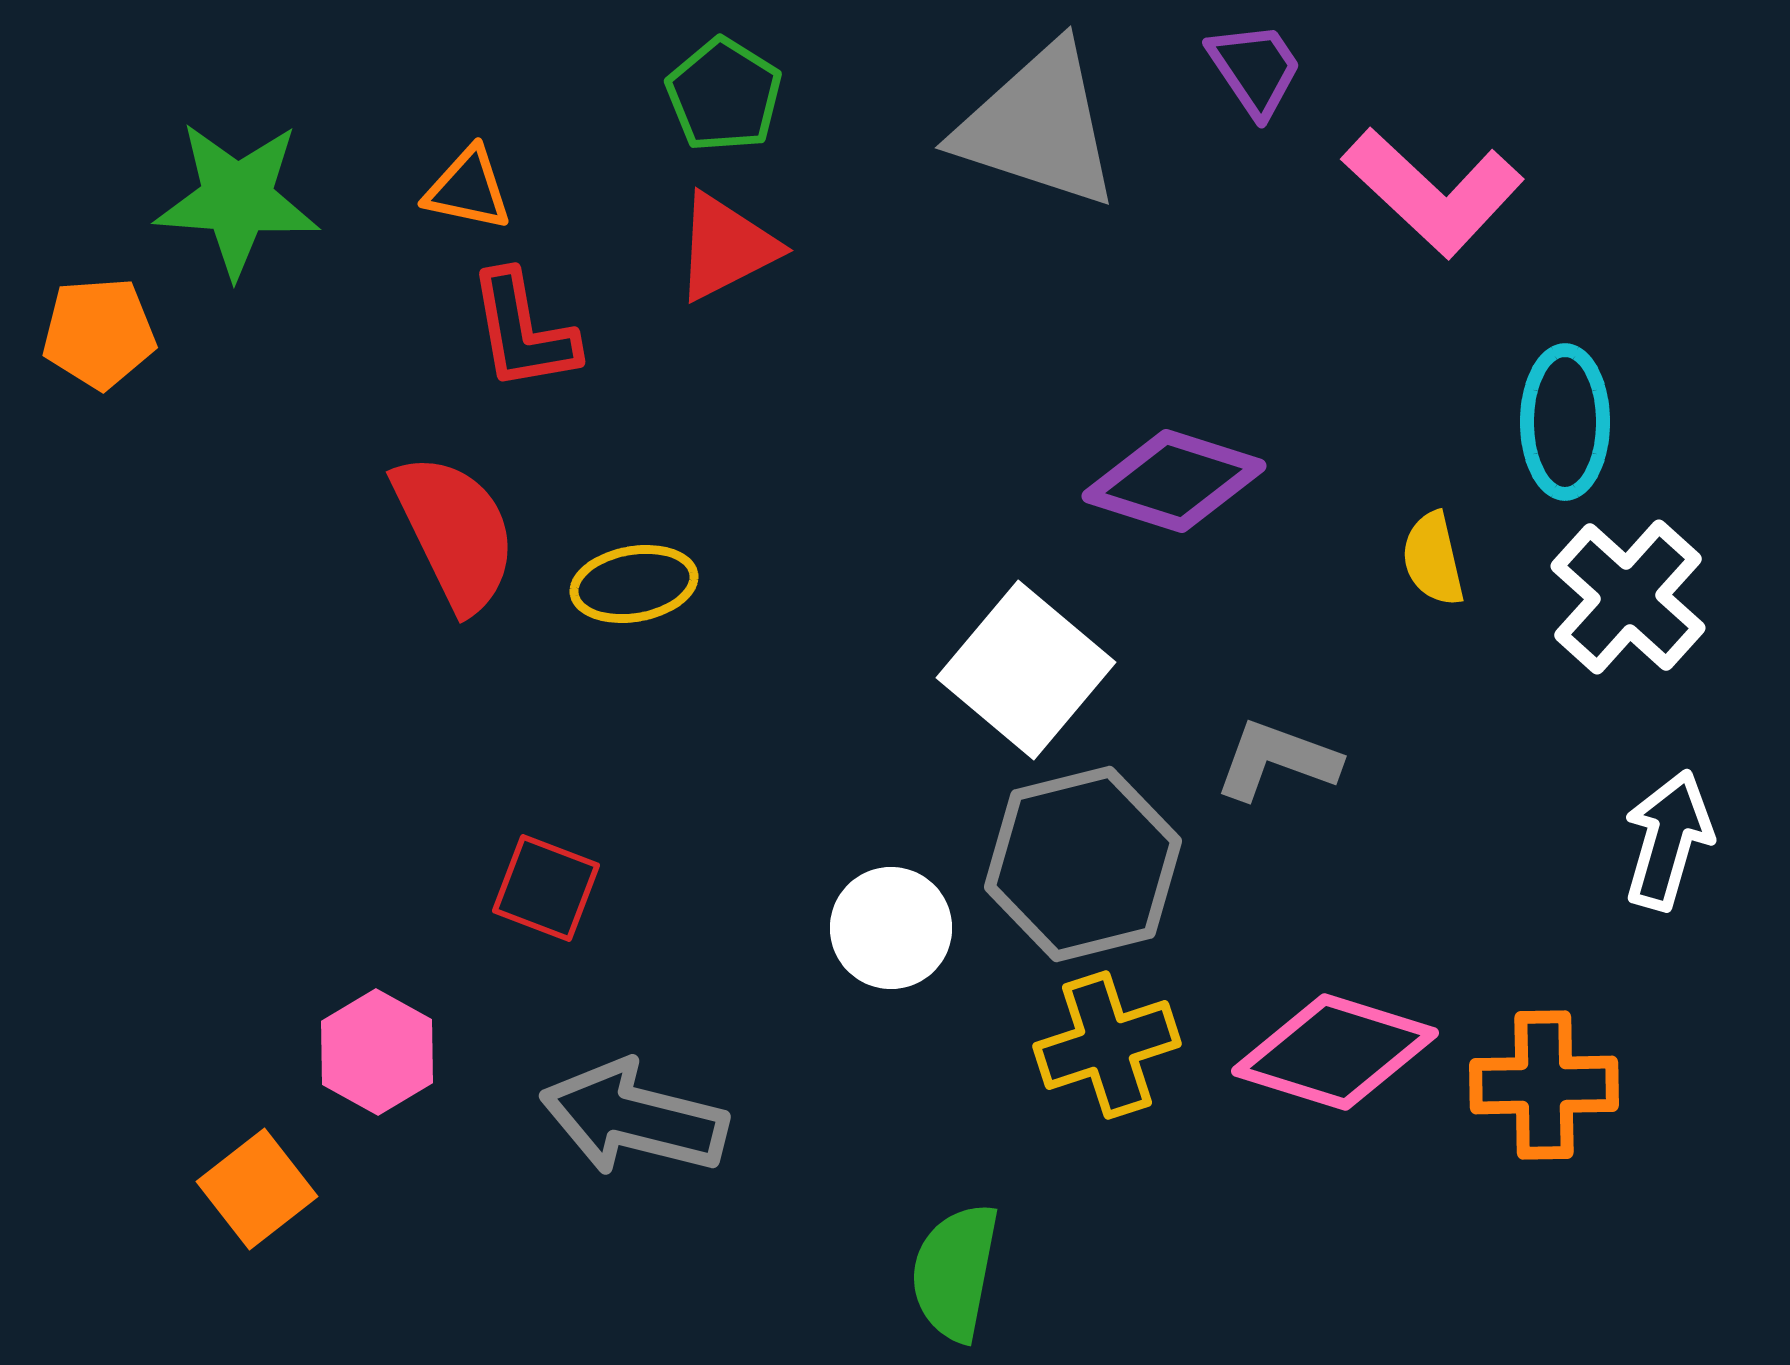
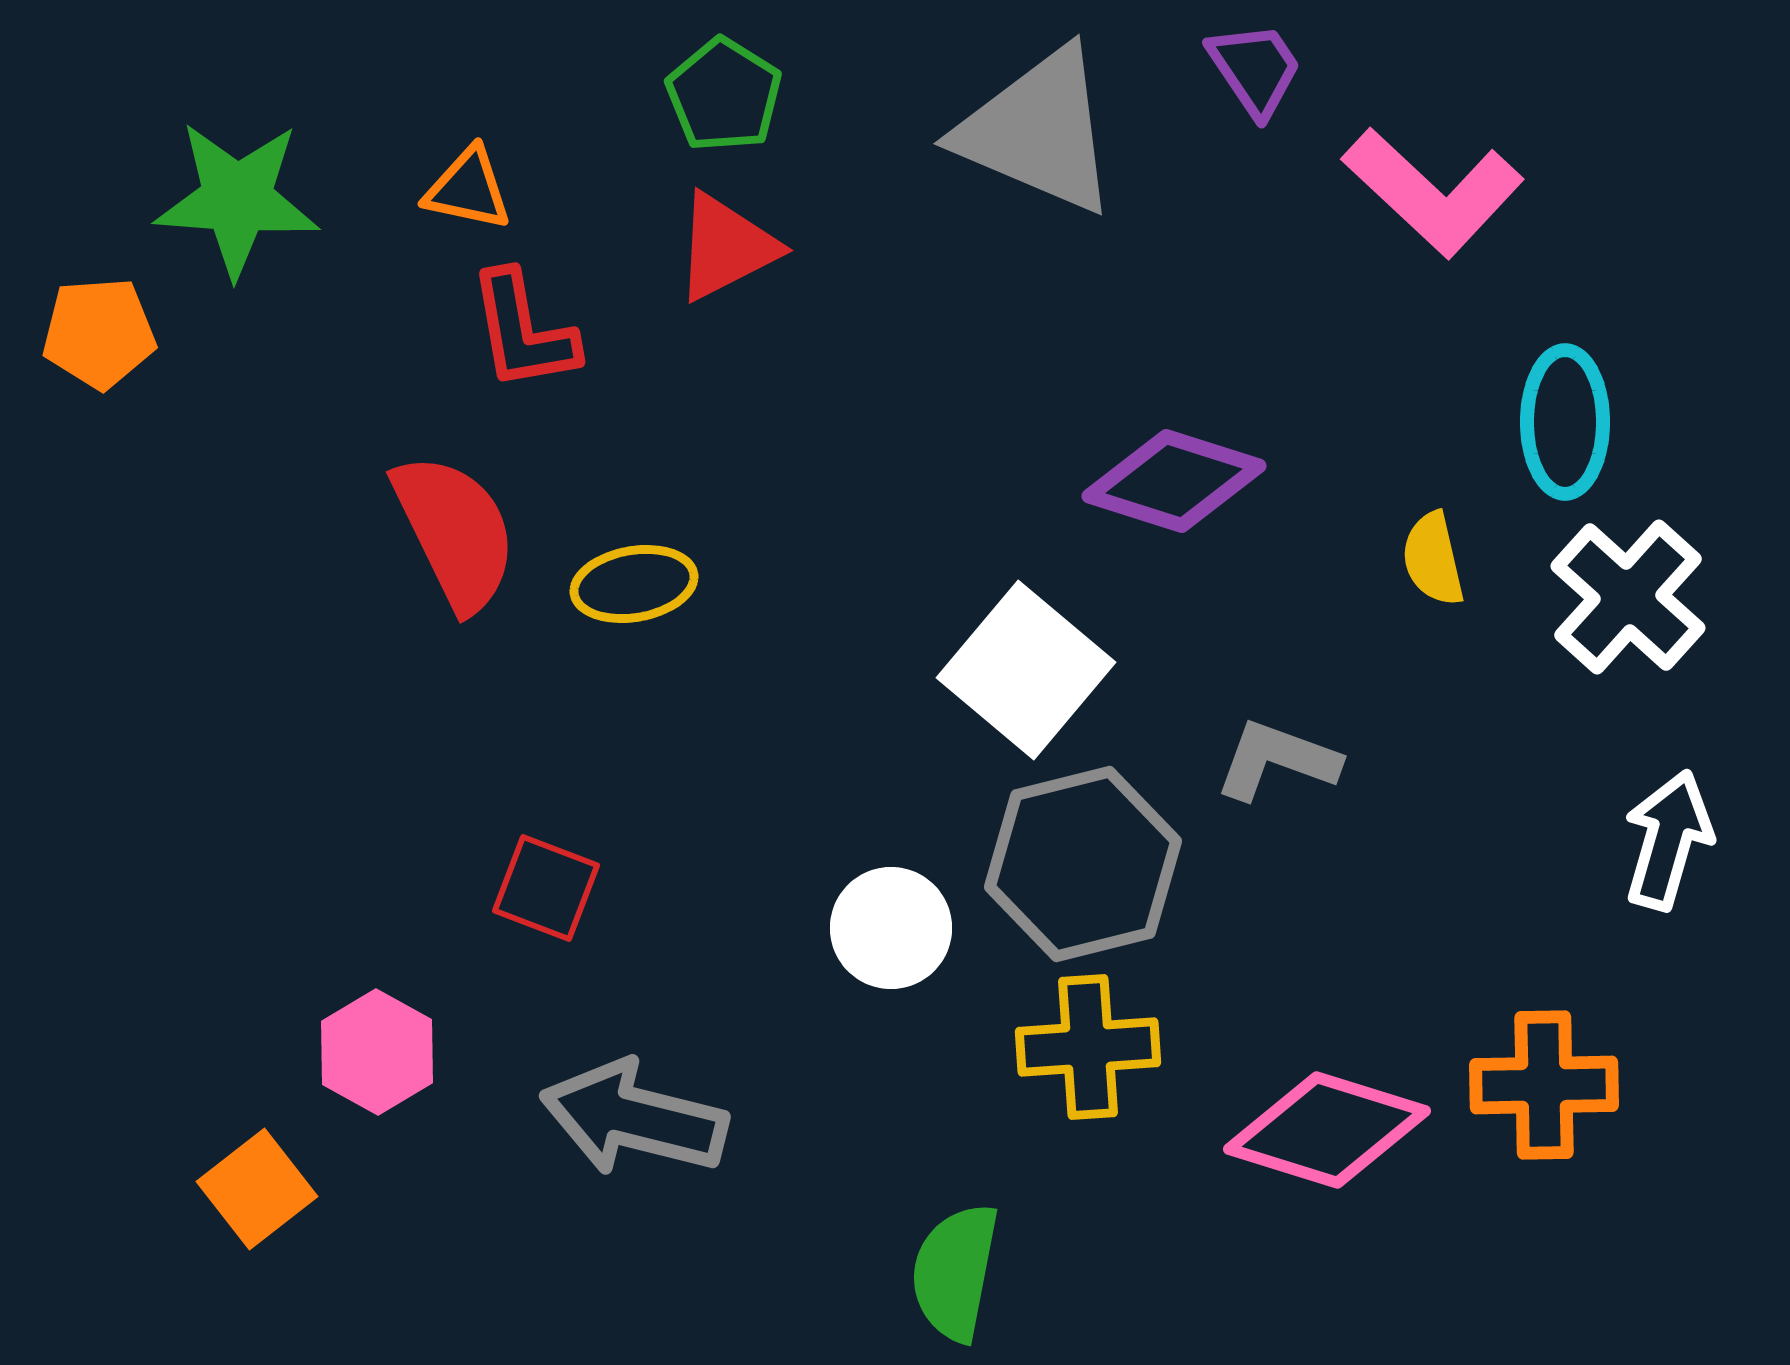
gray triangle: moved 5 px down; rotated 5 degrees clockwise
yellow cross: moved 19 px left, 2 px down; rotated 14 degrees clockwise
pink diamond: moved 8 px left, 78 px down
